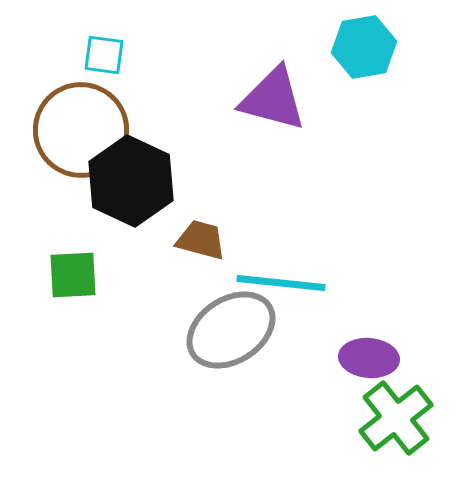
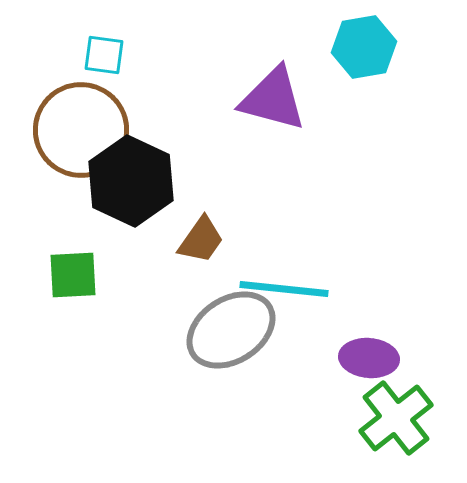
brown trapezoid: rotated 110 degrees clockwise
cyan line: moved 3 px right, 6 px down
